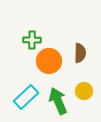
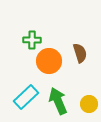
brown semicircle: rotated 18 degrees counterclockwise
yellow circle: moved 5 px right, 13 px down
